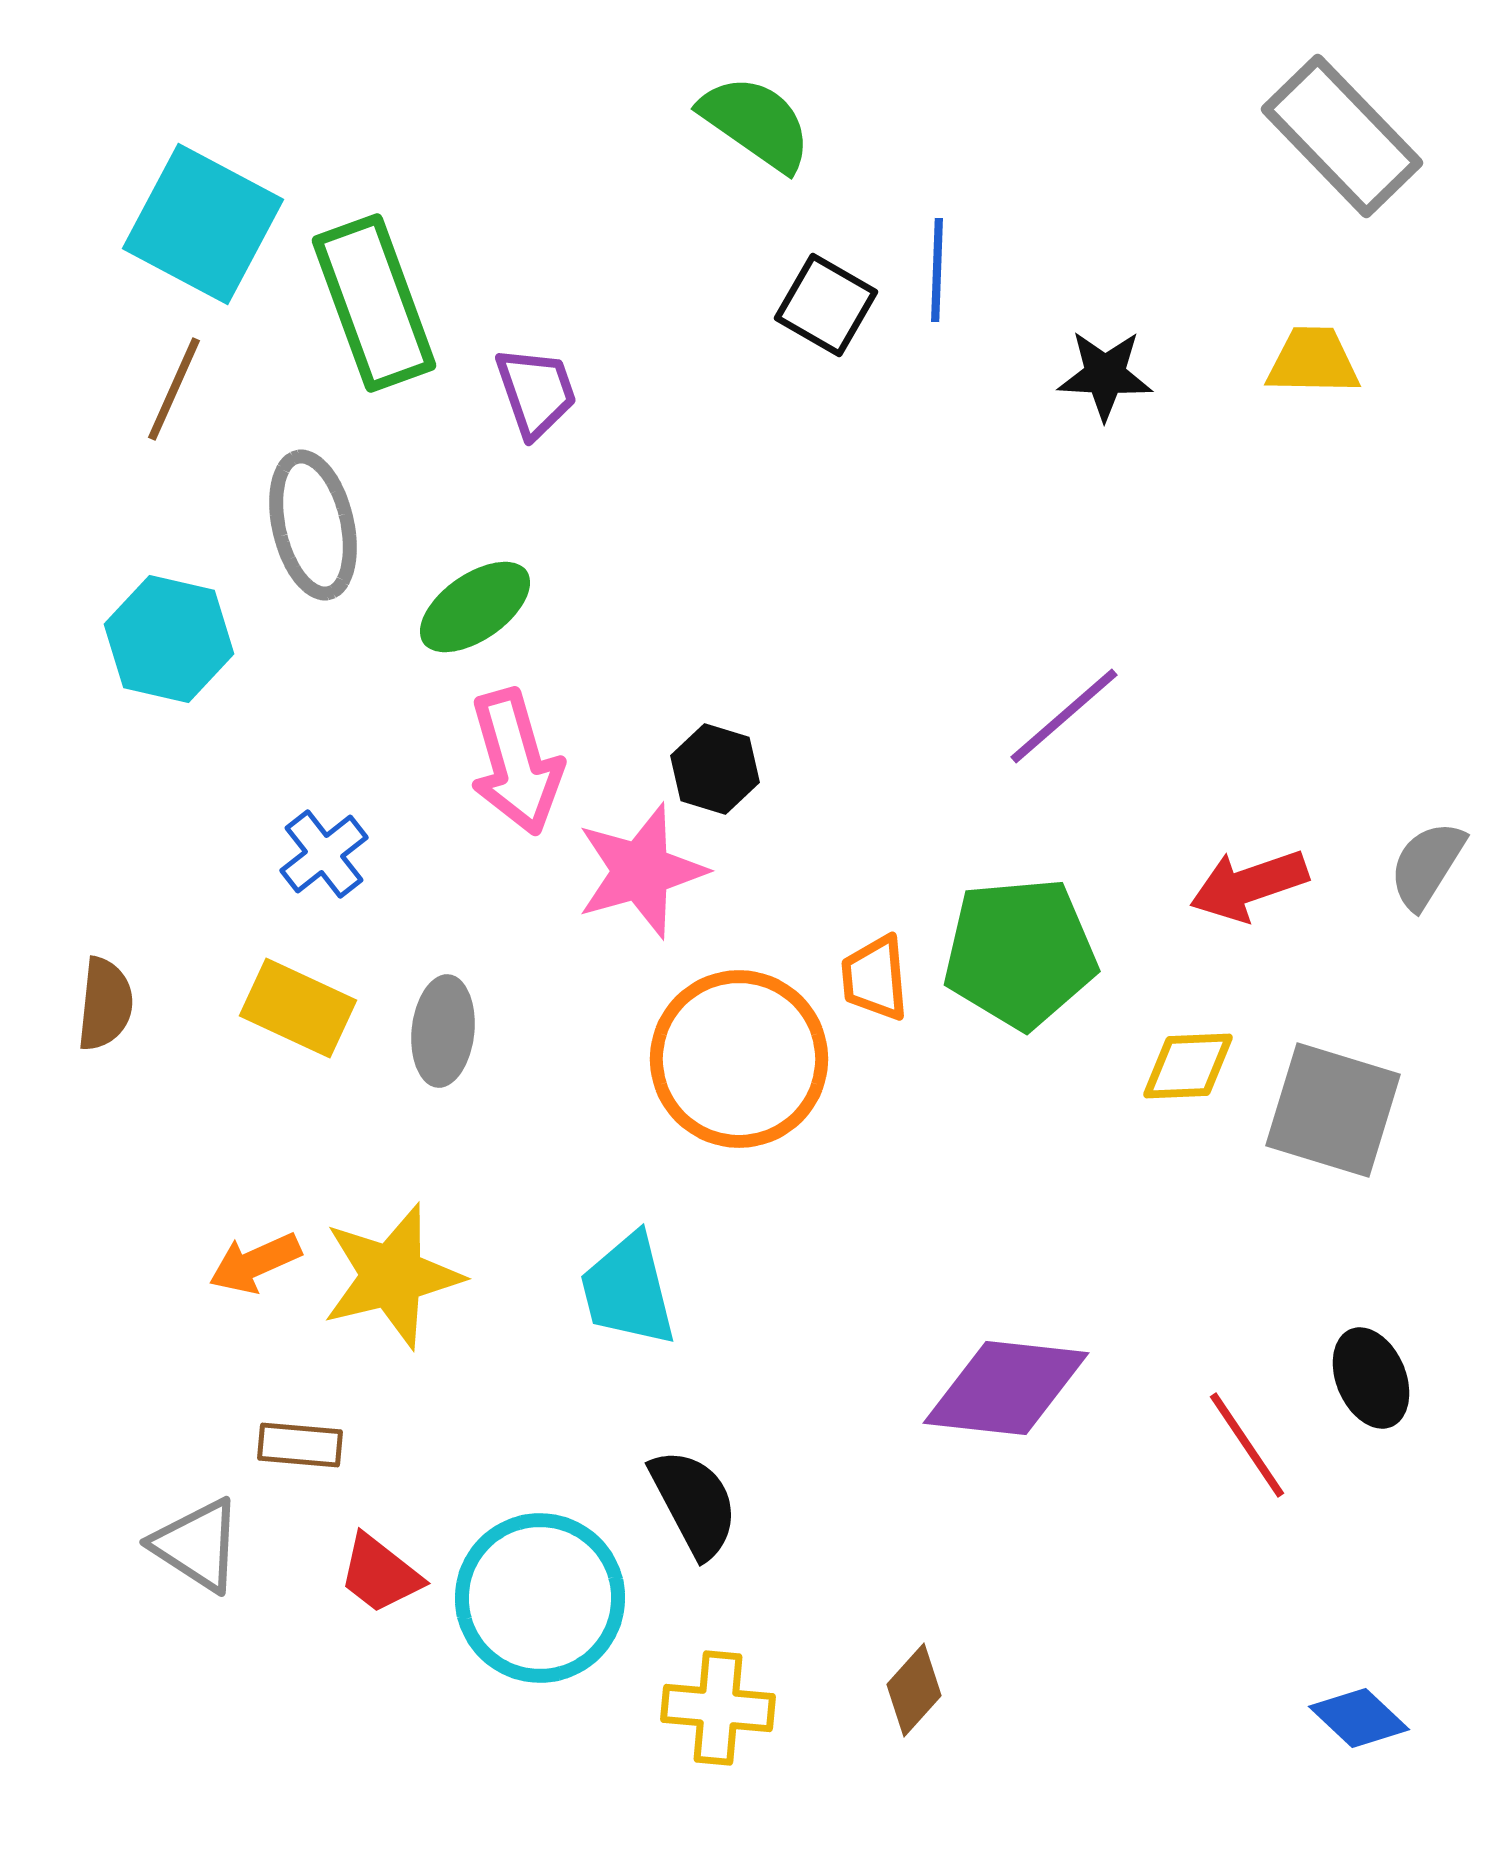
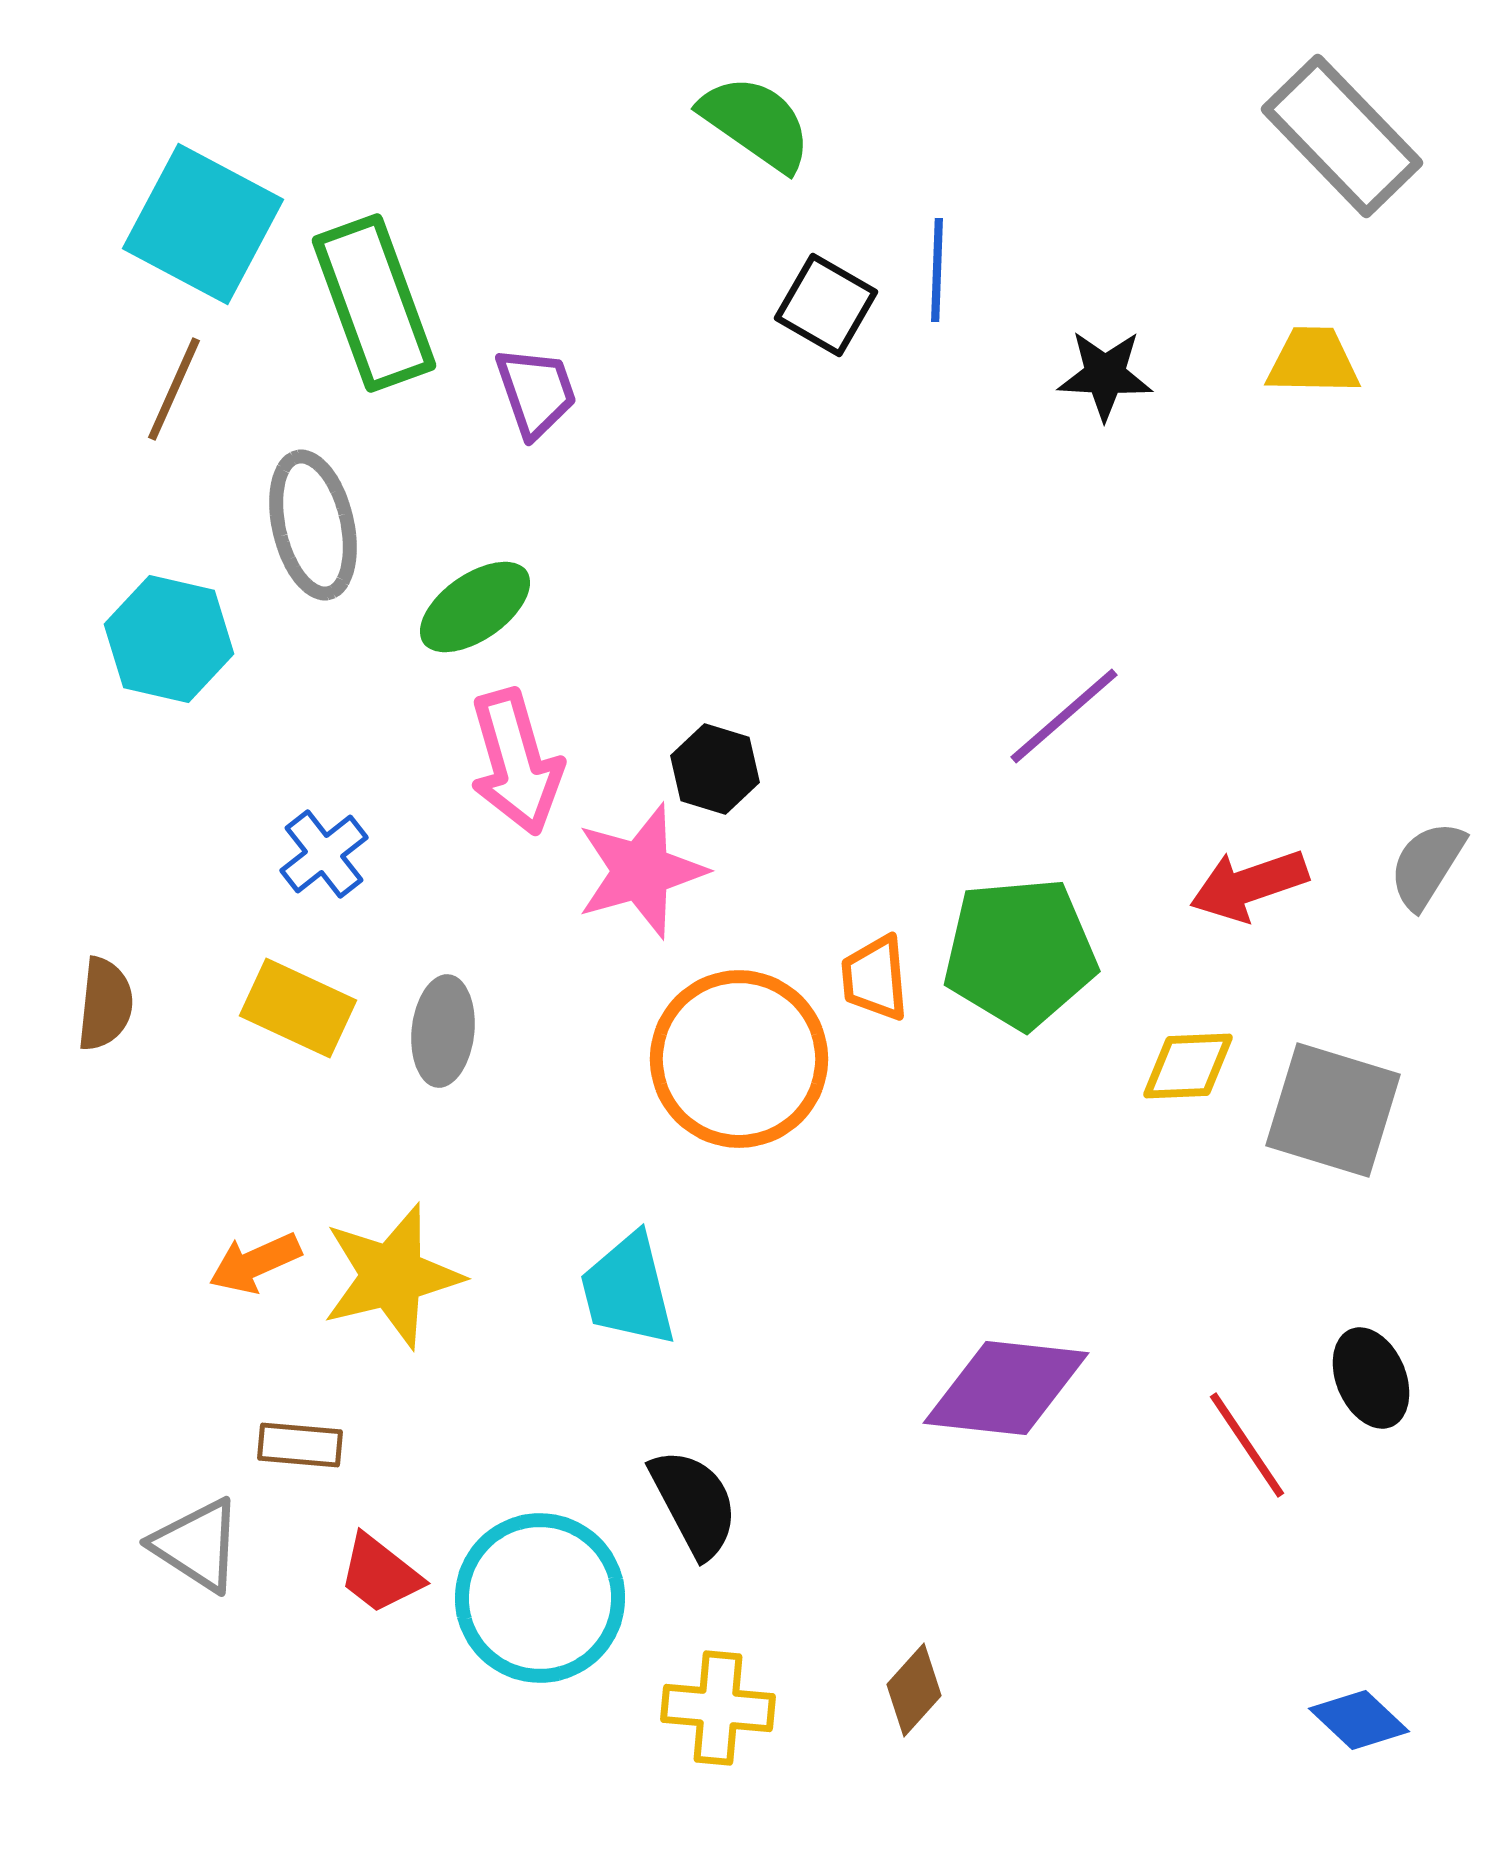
blue diamond at (1359, 1718): moved 2 px down
